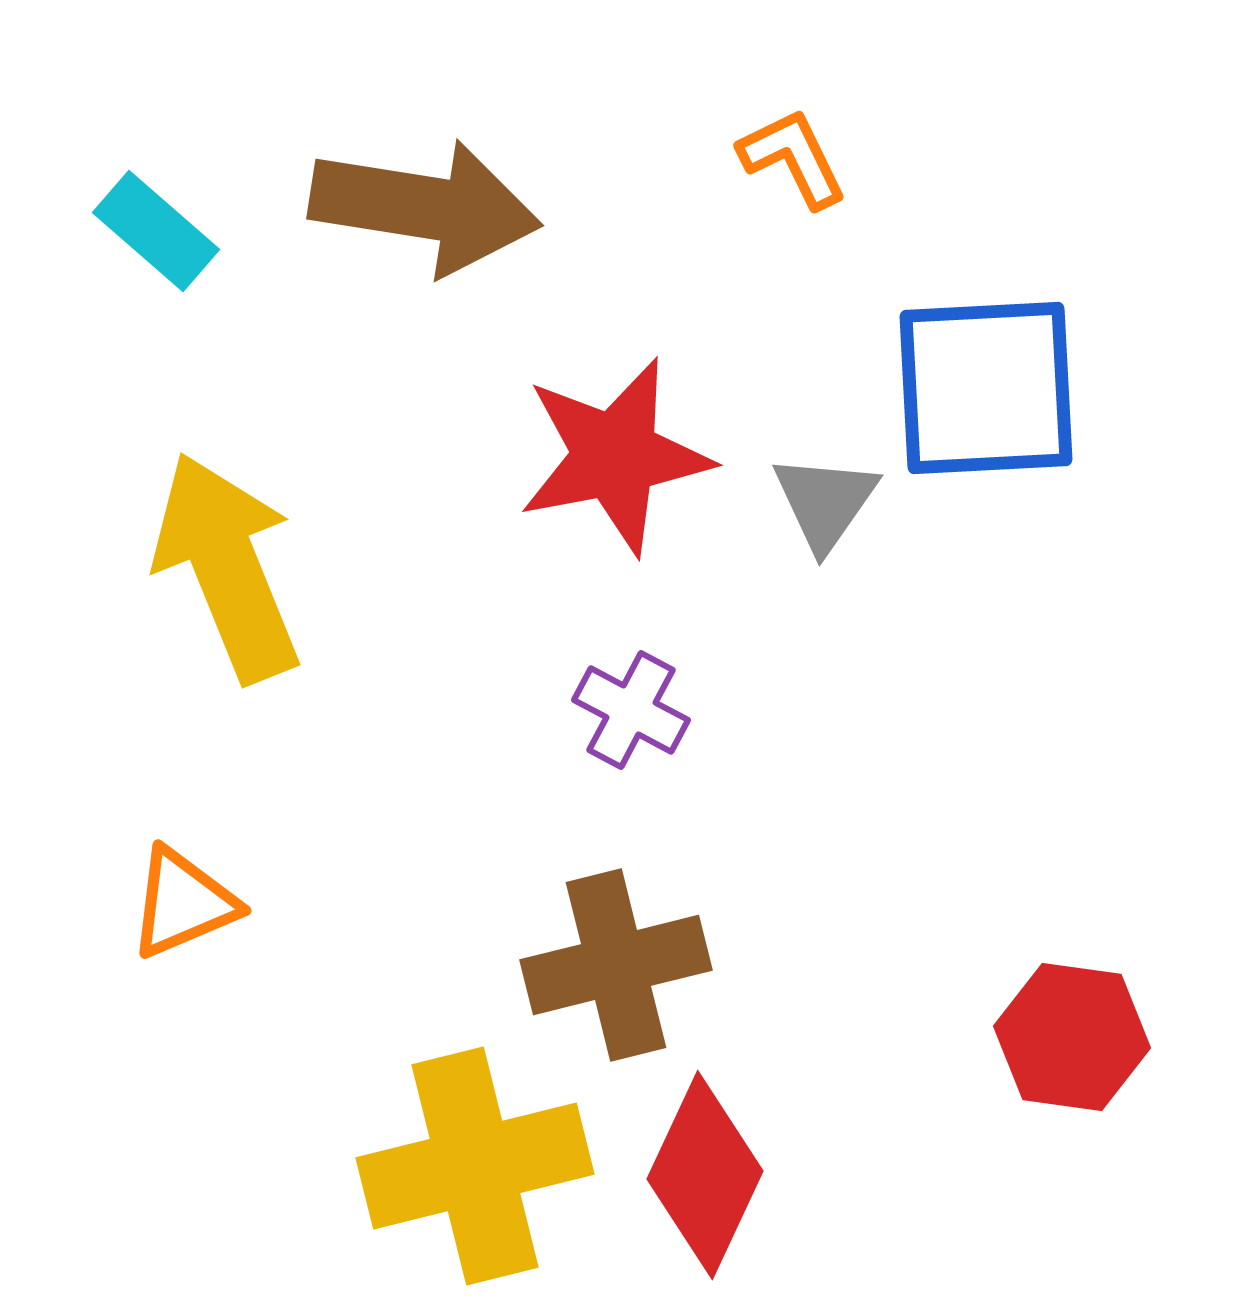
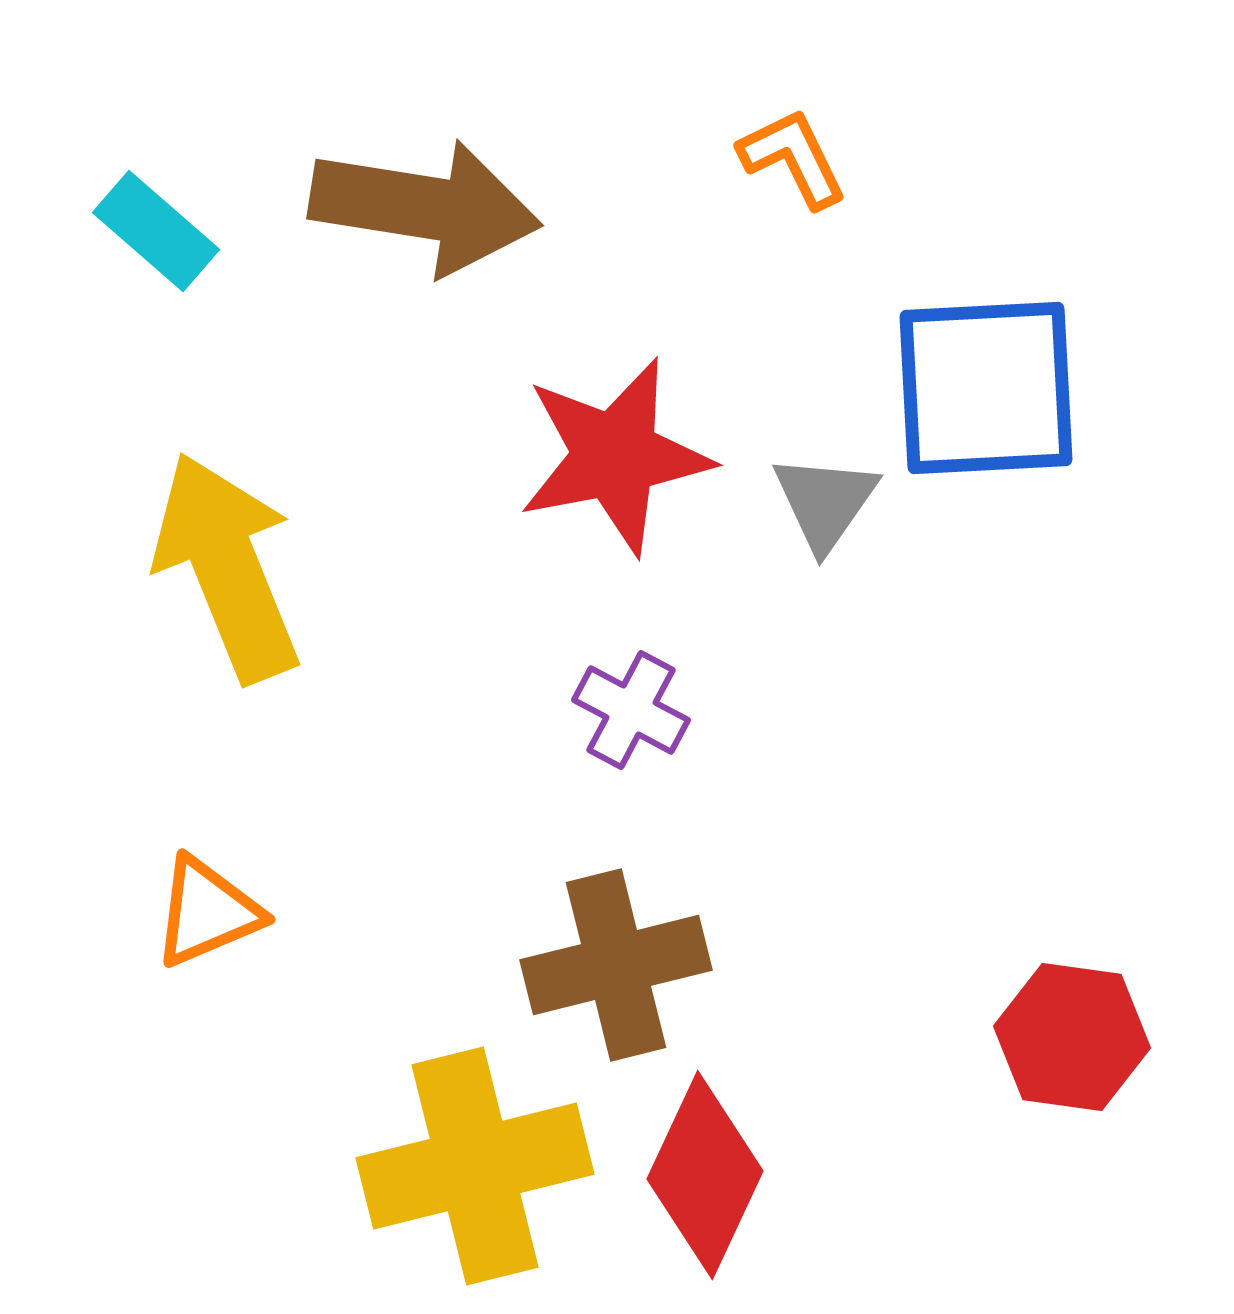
orange triangle: moved 24 px right, 9 px down
